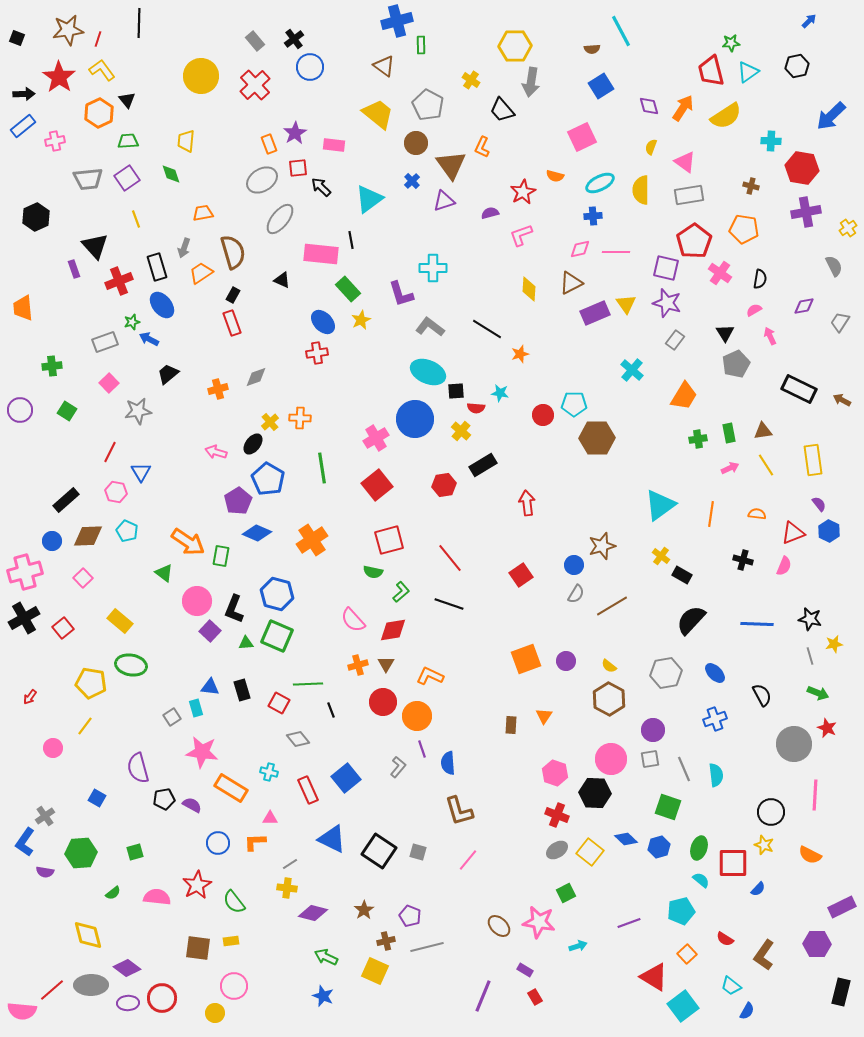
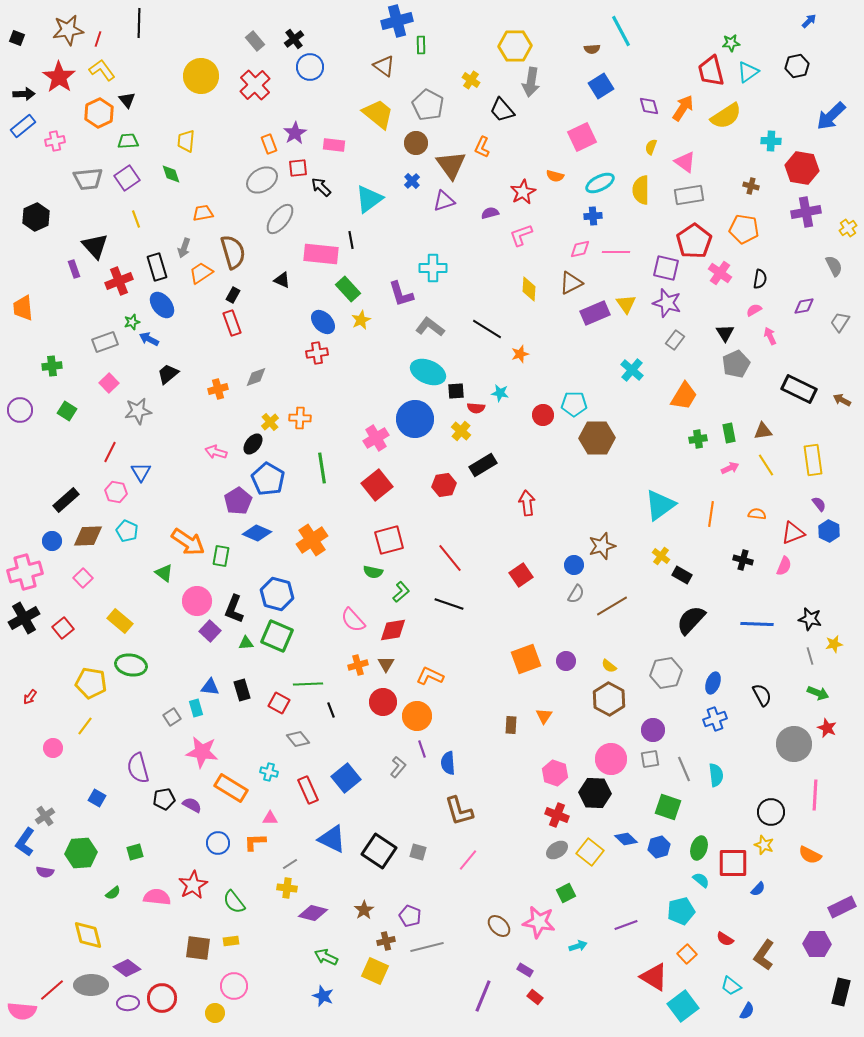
blue ellipse at (715, 673): moved 2 px left, 10 px down; rotated 65 degrees clockwise
red star at (197, 885): moved 4 px left
purple line at (629, 923): moved 3 px left, 2 px down
red rectangle at (535, 997): rotated 21 degrees counterclockwise
